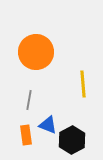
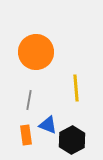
yellow line: moved 7 px left, 4 px down
